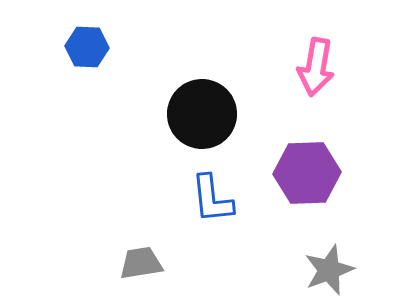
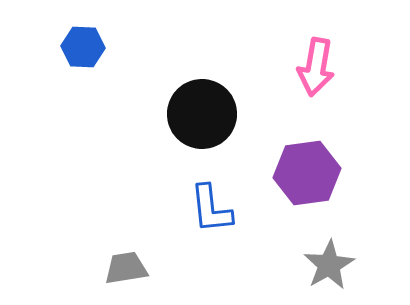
blue hexagon: moved 4 px left
purple hexagon: rotated 6 degrees counterclockwise
blue L-shape: moved 1 px left, 10 px down
gray trapezoid: moved 15 px left, 5 px down
gray star: moved 5 px up; rotated 9 degrees counterclockwise
